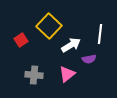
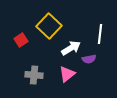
white arrow: moved 3 px down
